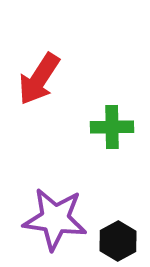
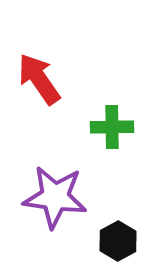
red arrow: rotated 112 degrees clockwise
purple star: moved 22 px up
